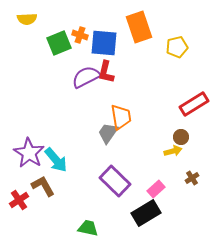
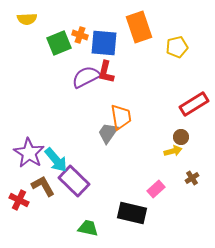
purple rectangle: moved 41 px left
red cross: rotated 30 degrees counterclockwise
black rectangle: moved 14 px left; rotated 44 degrees clockwise
